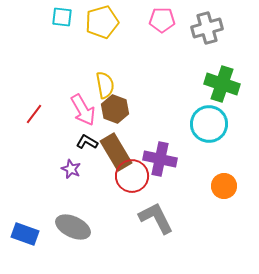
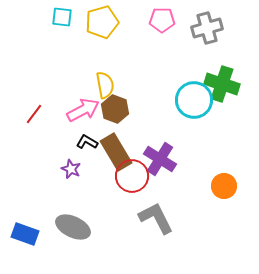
pink arrow: rotated 88 degrees counterclockwise
cyan circle: moved 15 px left, 24 px up
purple cross: rotated 20 degrees clockwise
